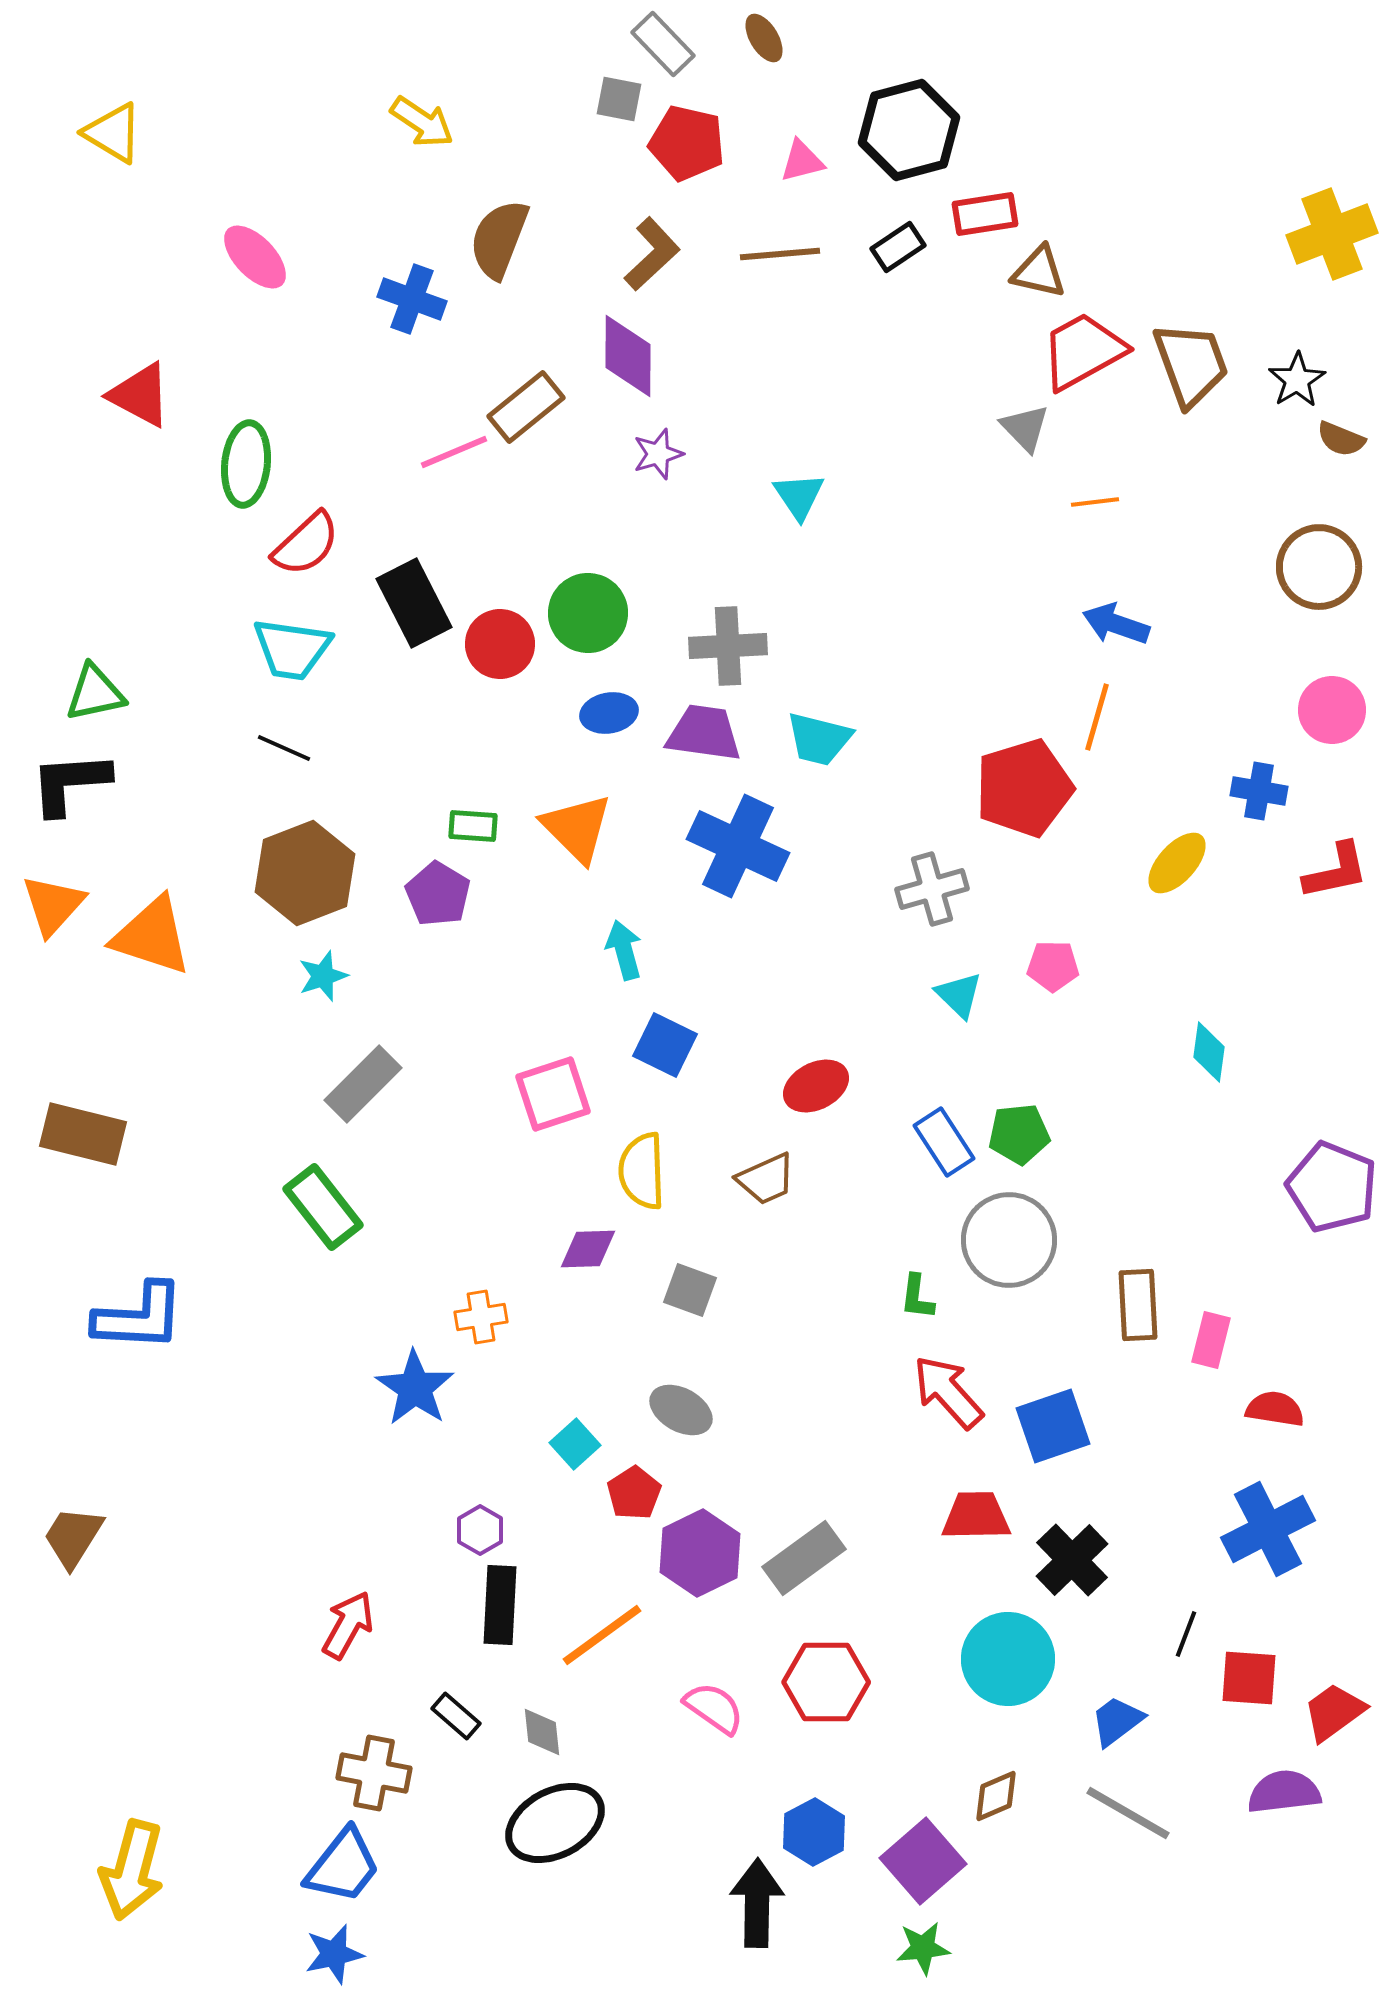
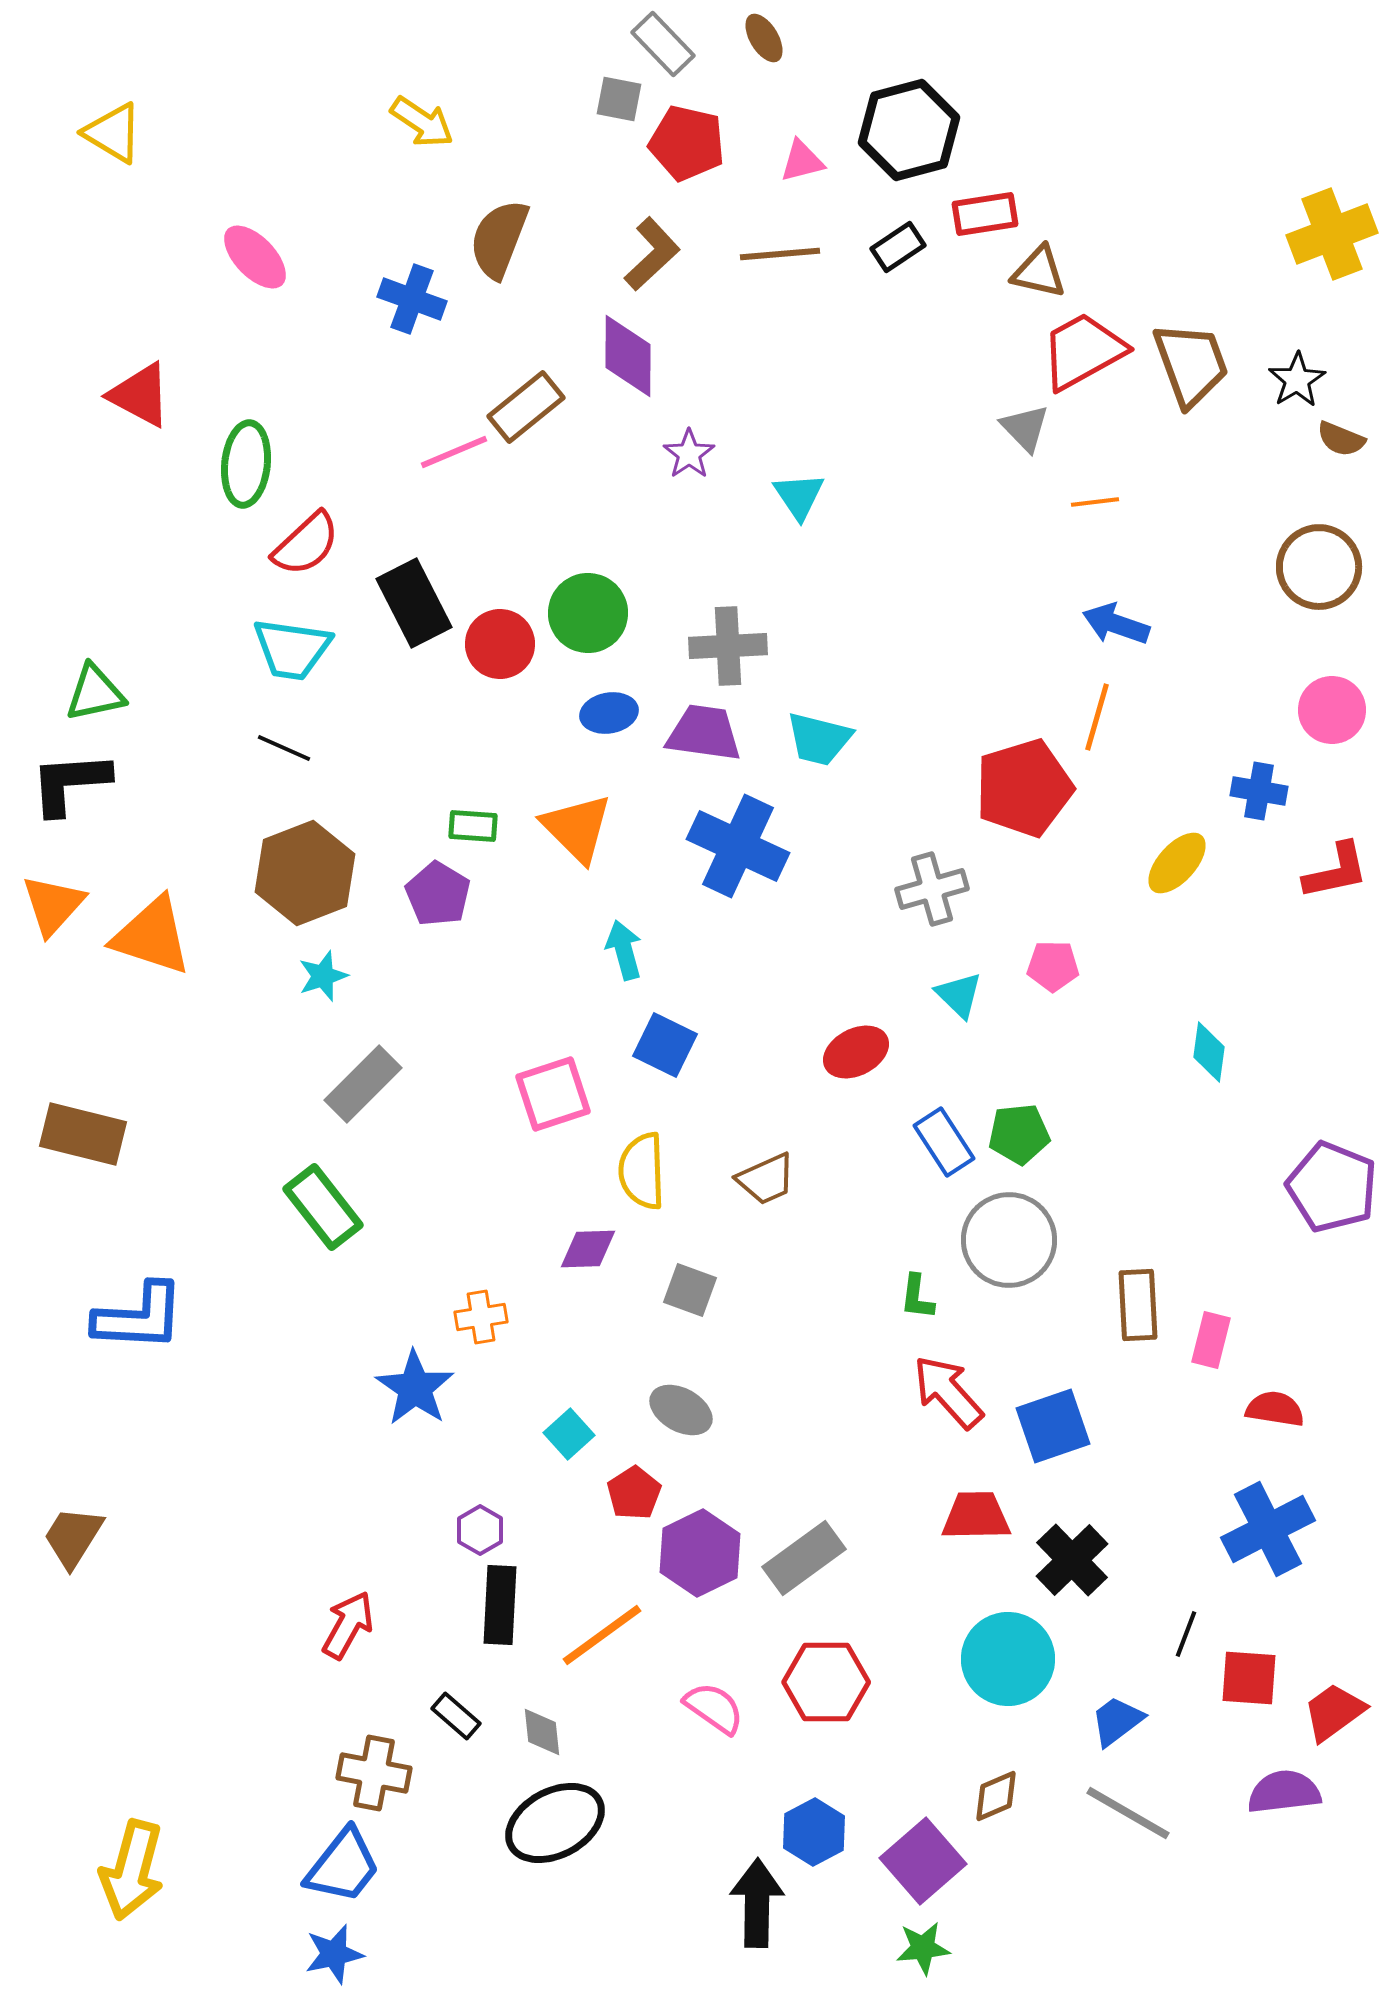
purple star at (658, 454): moved 31 px right; rotated 18 degrees counterclockwise
red ellipse at (816, 1086): moved 40 px right, 34 px up
cyan square at (575, 1444): moved 6 px left, 10 px up
